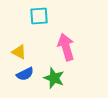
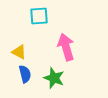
blue semicircle: rotated 78 degrees counterclockwise
